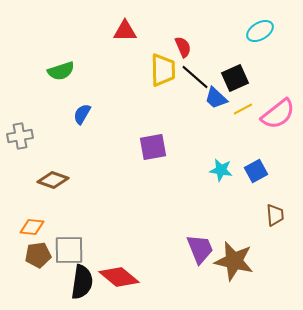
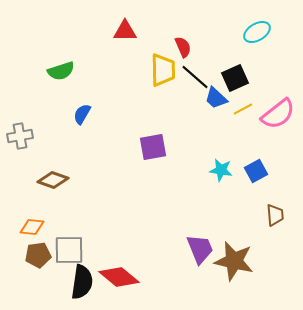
cyan ellipse: moved 3 px left, 1 px down
